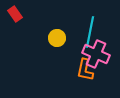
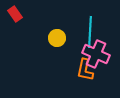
cyan line: rotated 8 degrees counterclockwise
